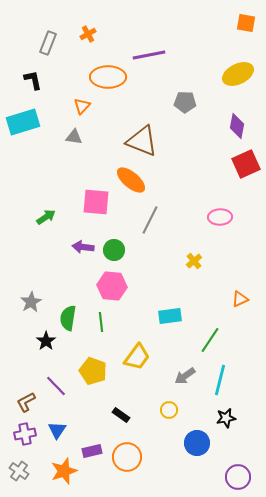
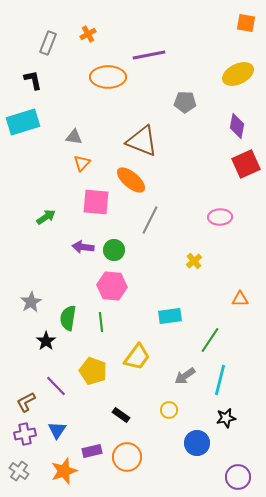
orange triangle at (82, 106): moved 57 px down
orange triangle at (240, 299): rotated 24 degrees clockwise
